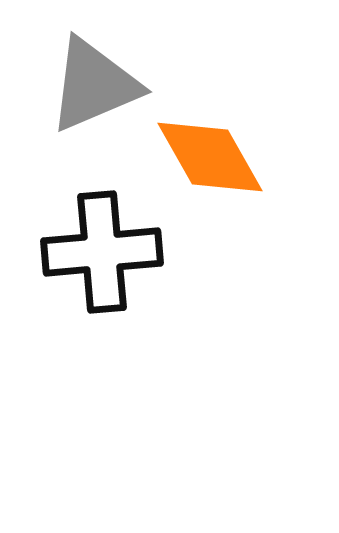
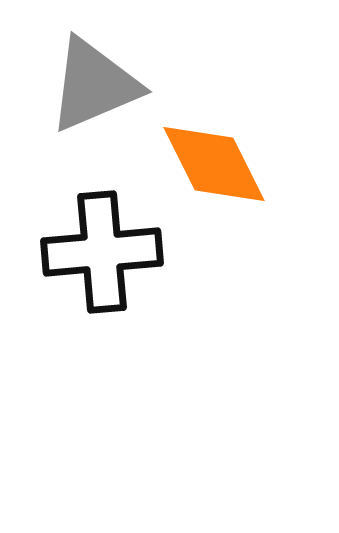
orange diamond: moved 4 px right, 7 px down; rotated 3 degrees clockwise
